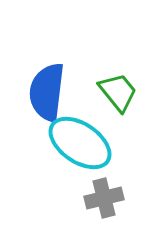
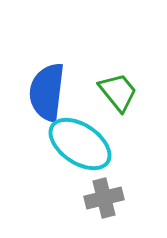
cyan ellipse: moved 1 px down
